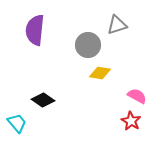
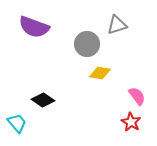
purple semicircle: moved 1 px left, 3 px up; rotated 76 degrees counterclockwise
gray circle: moved 1 px left, 1 px up
pink semicircle: rotated 24 degrees clockwise
red star: moved 1 px down
